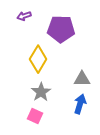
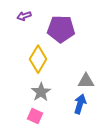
gray triangle: moved 4 px right, 2 px down
